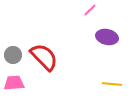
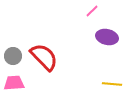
pink line: moved 2 px right, 1 px down
gray circle: moved 1 px down
